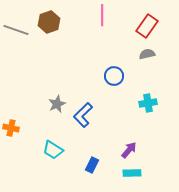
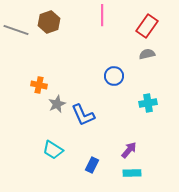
blue L-shape: rotated 70 degrees counterclockwise
orange cross: moved 28 px right, 43 px up
